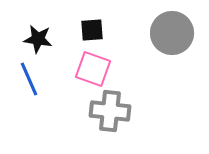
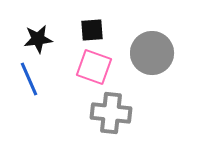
gray circle: moved 20 px left, 20 px down
black star: rotated 16 degrees counterclockwise
pink square: moved 1 px right, 2 px up
gray cross: moved 1 px right, 2 px down
